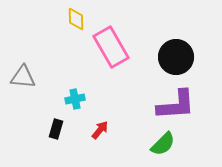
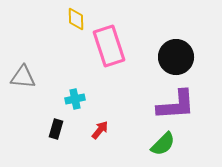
pink rectangle: moved 2 px left, 1 px up; rotated 12 degrees clockwise
